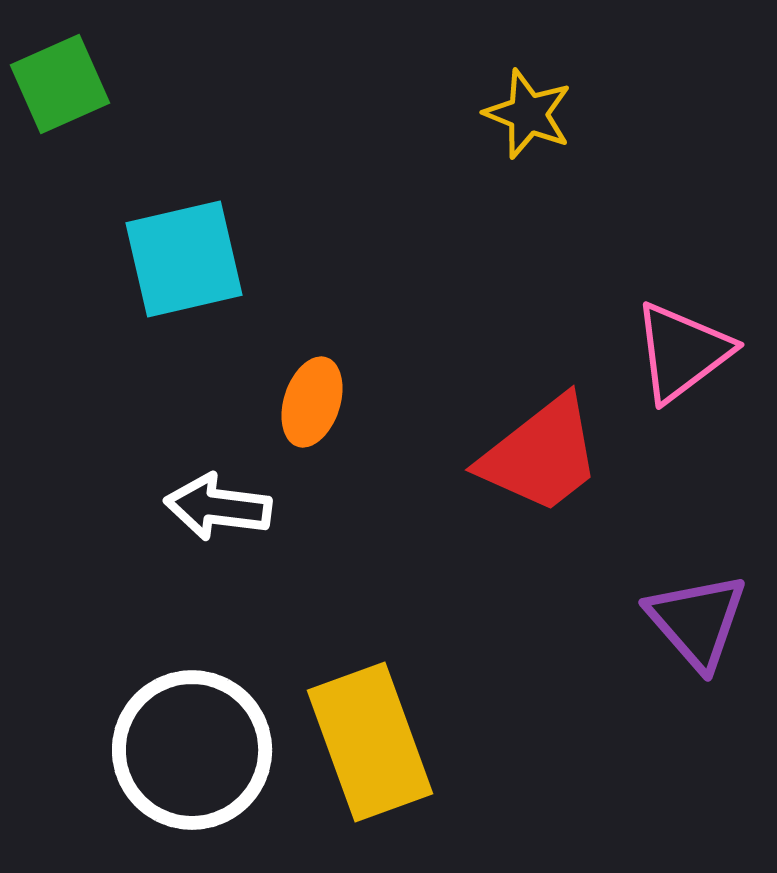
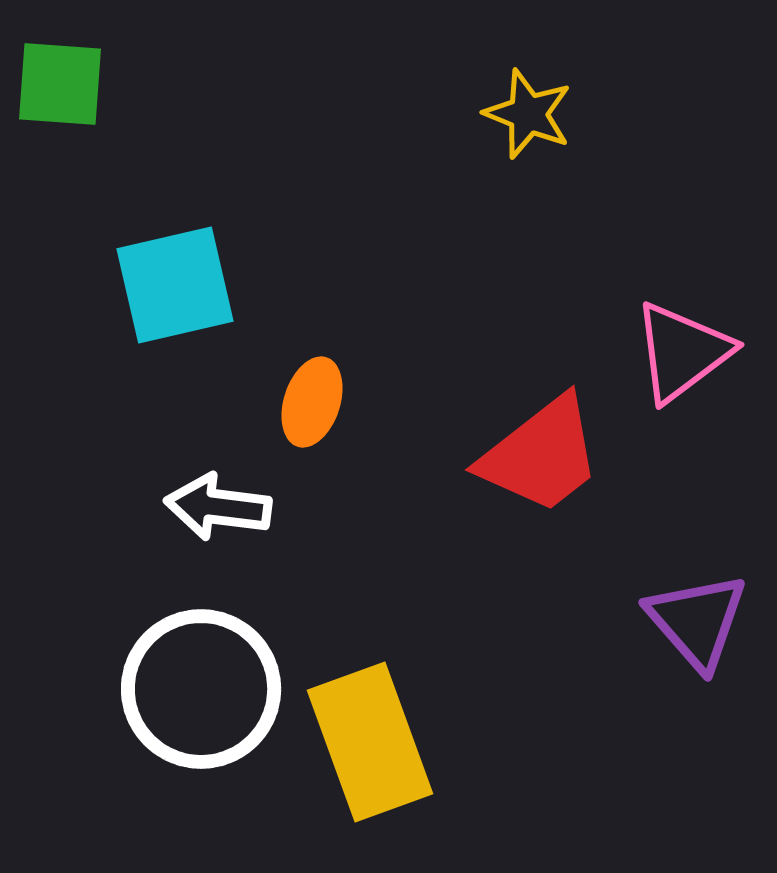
green square: rotated 28 degrees clockwise
cyan square: moved 9 px left, 26 px down
white circle: moved 9 px right, 61 px up
